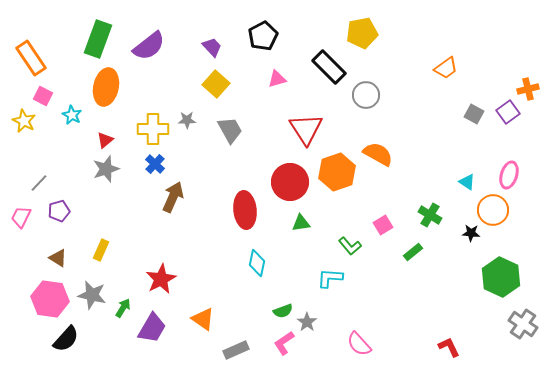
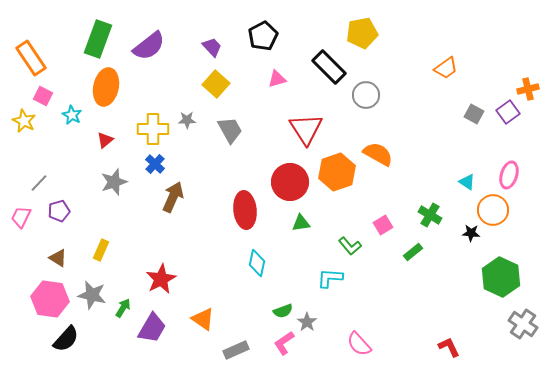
gray star at (106, 169): moved 8 px right, 13 px down
